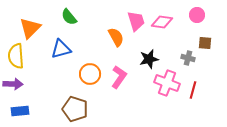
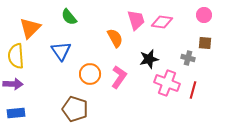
pink circle: moved 7 px right
pink trapezoid: moved 1 px up
orange semicircle: moved 1 px left, 1 px down
blue triangle: moved 2 px down; rotated 50 degrees counterclockwise
blue rectangle: moved 4 px left, 2 px down
